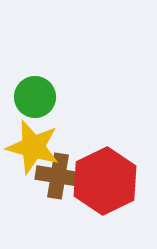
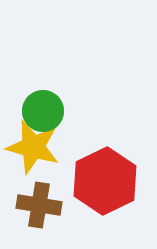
green circle: moved 8 px right, 14 px down
brown cross: moved 19 px left, 29 px down
